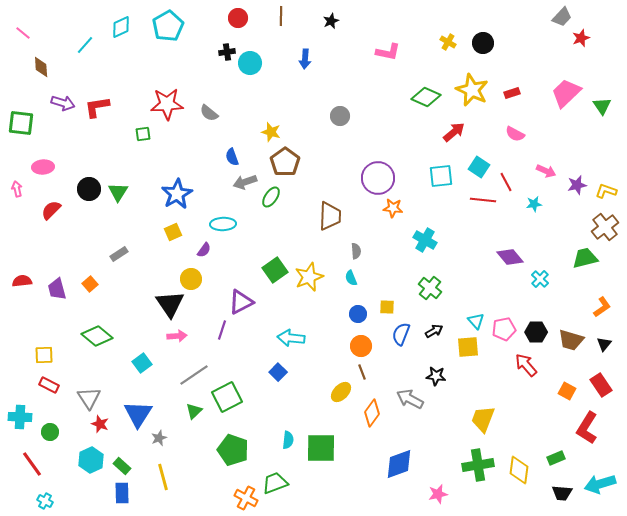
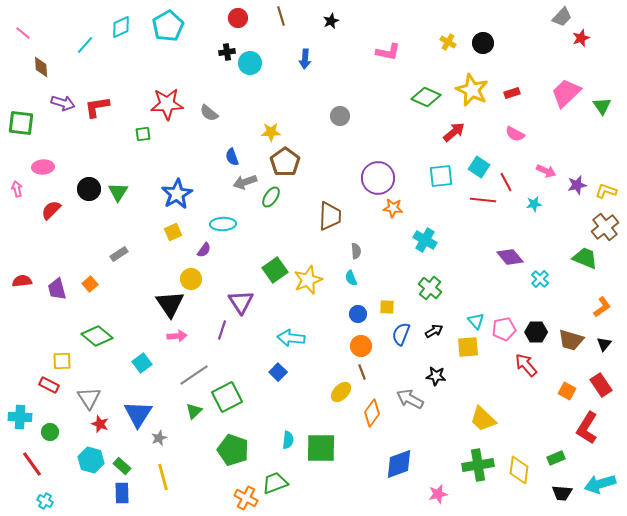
brown line at (281, 16): rotated 18 degrees counterclockwise
yellow star at (271, 132): rotated 18 degrees counterclockwise
green trapezoid at (585, 258): rotated 36 degrees clockwise
yellow star at (309, 277): moved 1 px left, 3 px down
purple triangle at (241, 302): rotated 36 degrees counterclockwise
yellow square at (44, 355): moved 18 px right, 6 px down
yellow trapezoid at (483, 419): rotated 68 degrees counterclockwise
cyan hexagon at (91, 460): rotated 20 degrees counterclockwise
